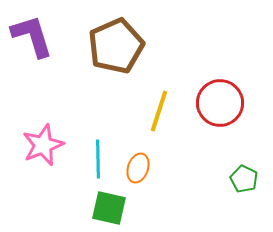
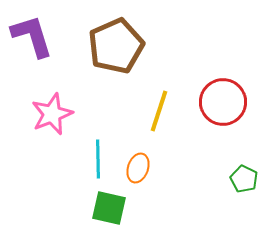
red circle: moved 3 px right, 1 px up
pink star: moved 9 px right, 31 px up
